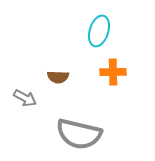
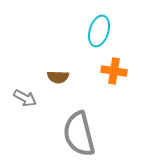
orange cross: moved 1 px right, 1 px up; rotated 10 degrees clockwise
gray semicircle: rotated 63 degrees clockwise
